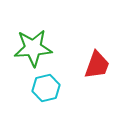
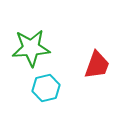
green star: moved 2 px left
